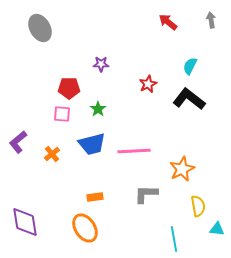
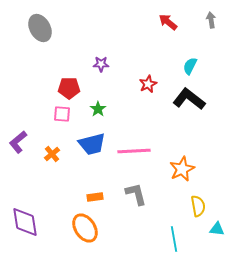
gray L-shape: moved 10 px left; rotated 75 degrees clockwise
